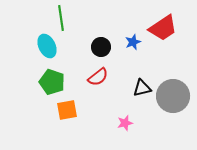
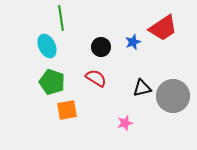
red semicircle: moved 2 px left, 1 px down; rotated 110 degrees counterclockwise
